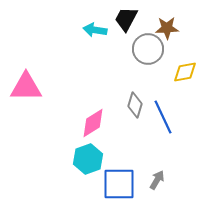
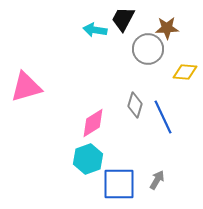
black trapezoid: moved 3 px left
yellow diamond: rotated 15 degrees clockwise
pink triangle: rotated 16 degrees counterclockwise
